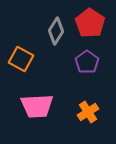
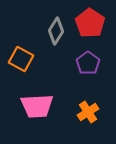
purple pentagon: moved 1 px right, 1 px down
